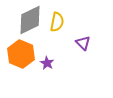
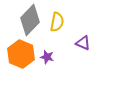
gray diamond: rotated 20 degrees counterclockwise
purple triangle: rotated 21 degrees counterclockwise
purple star: moved 6 px up; rotated 16 degrees counterclockwise
